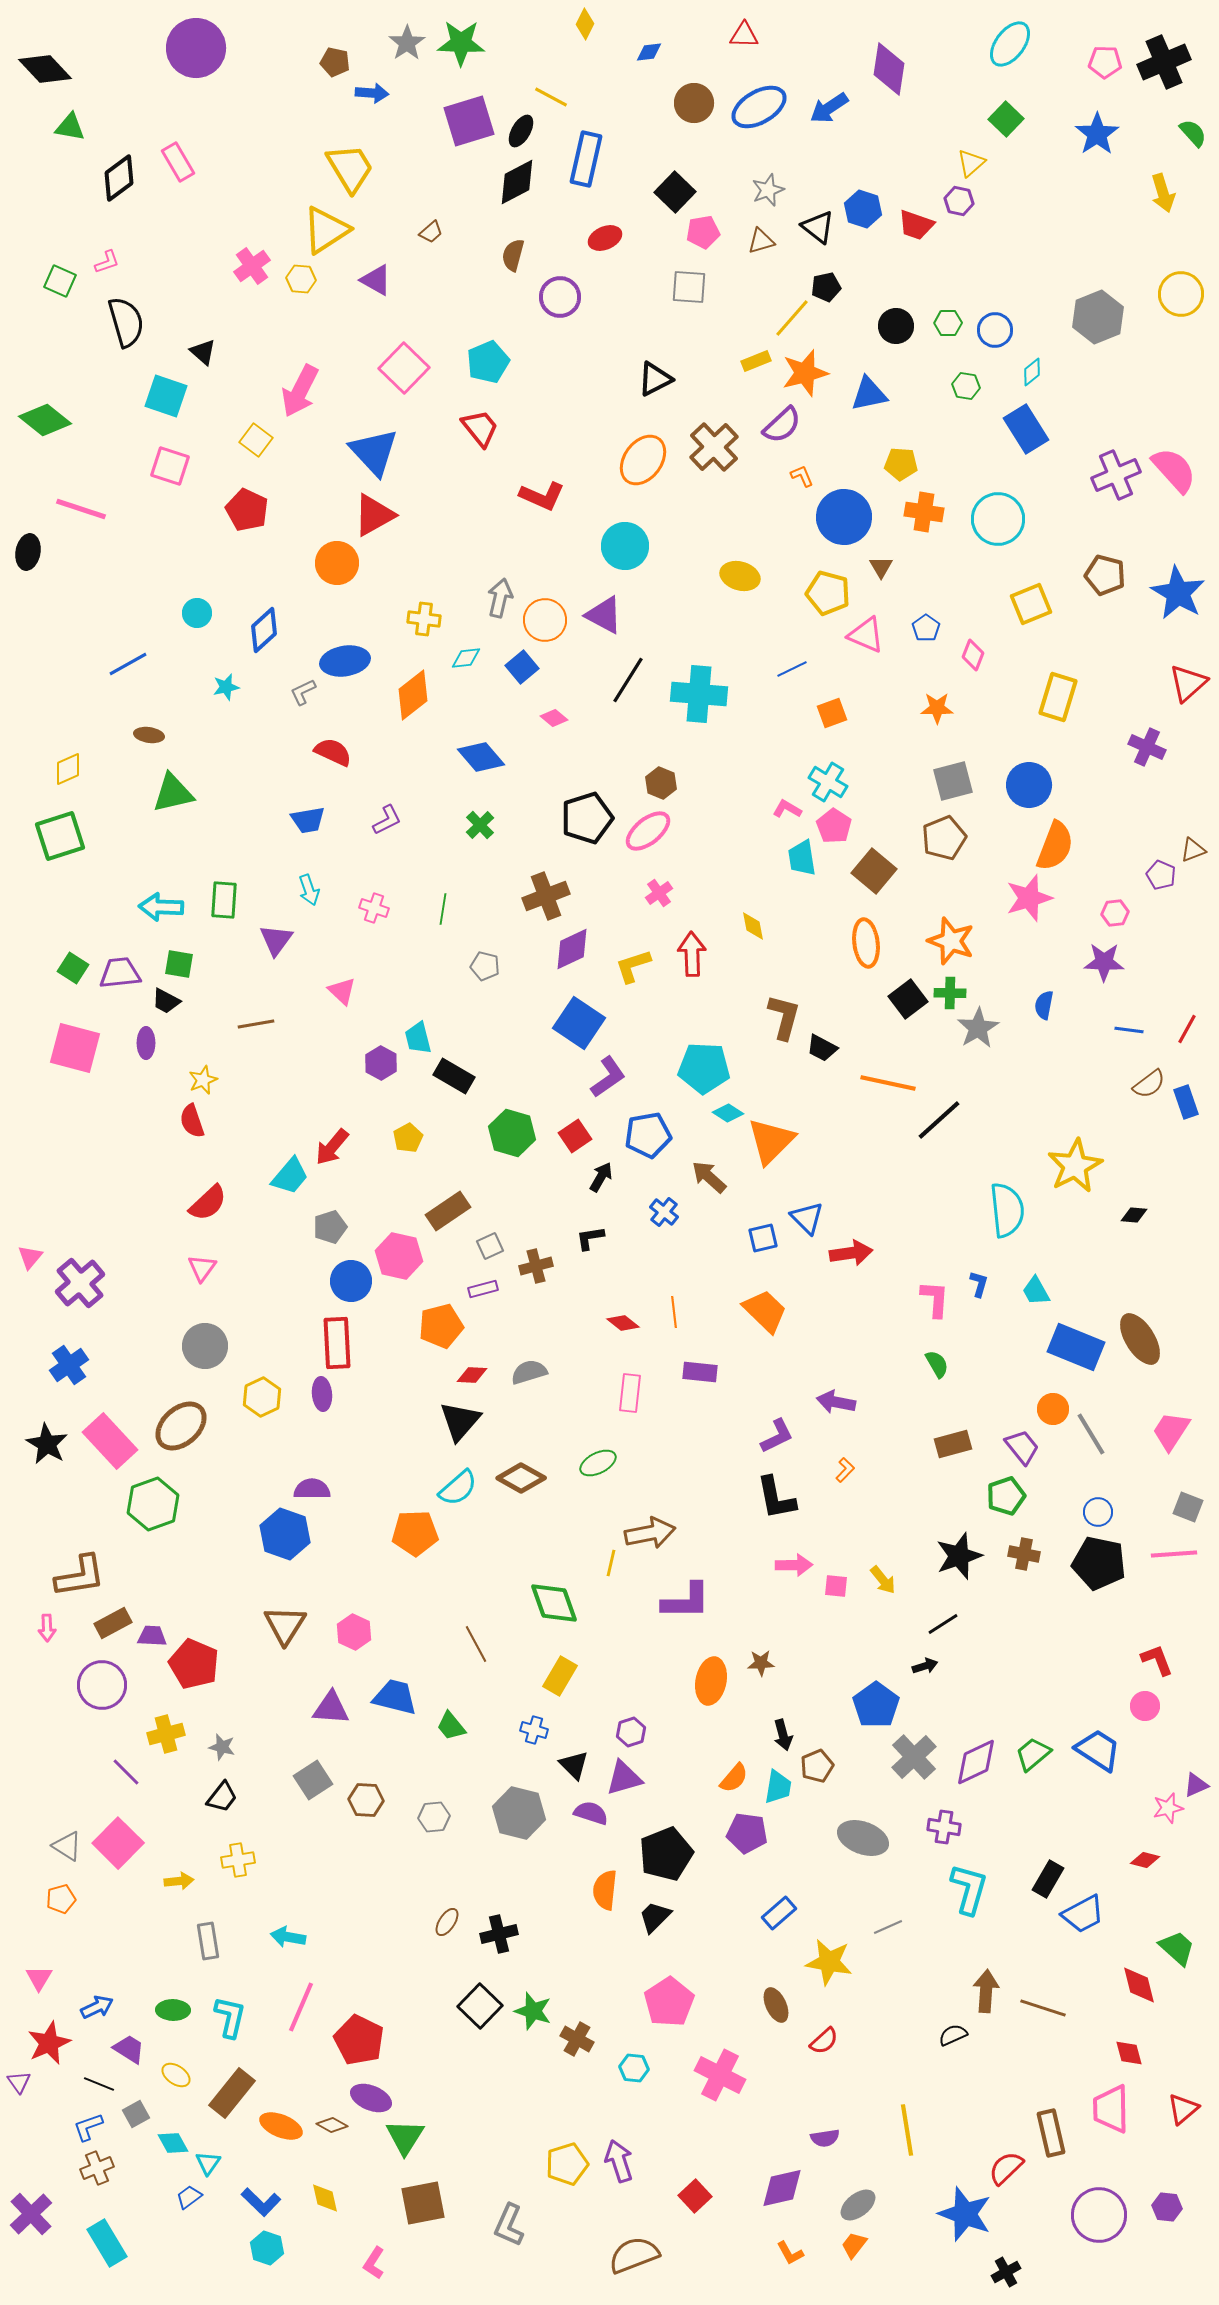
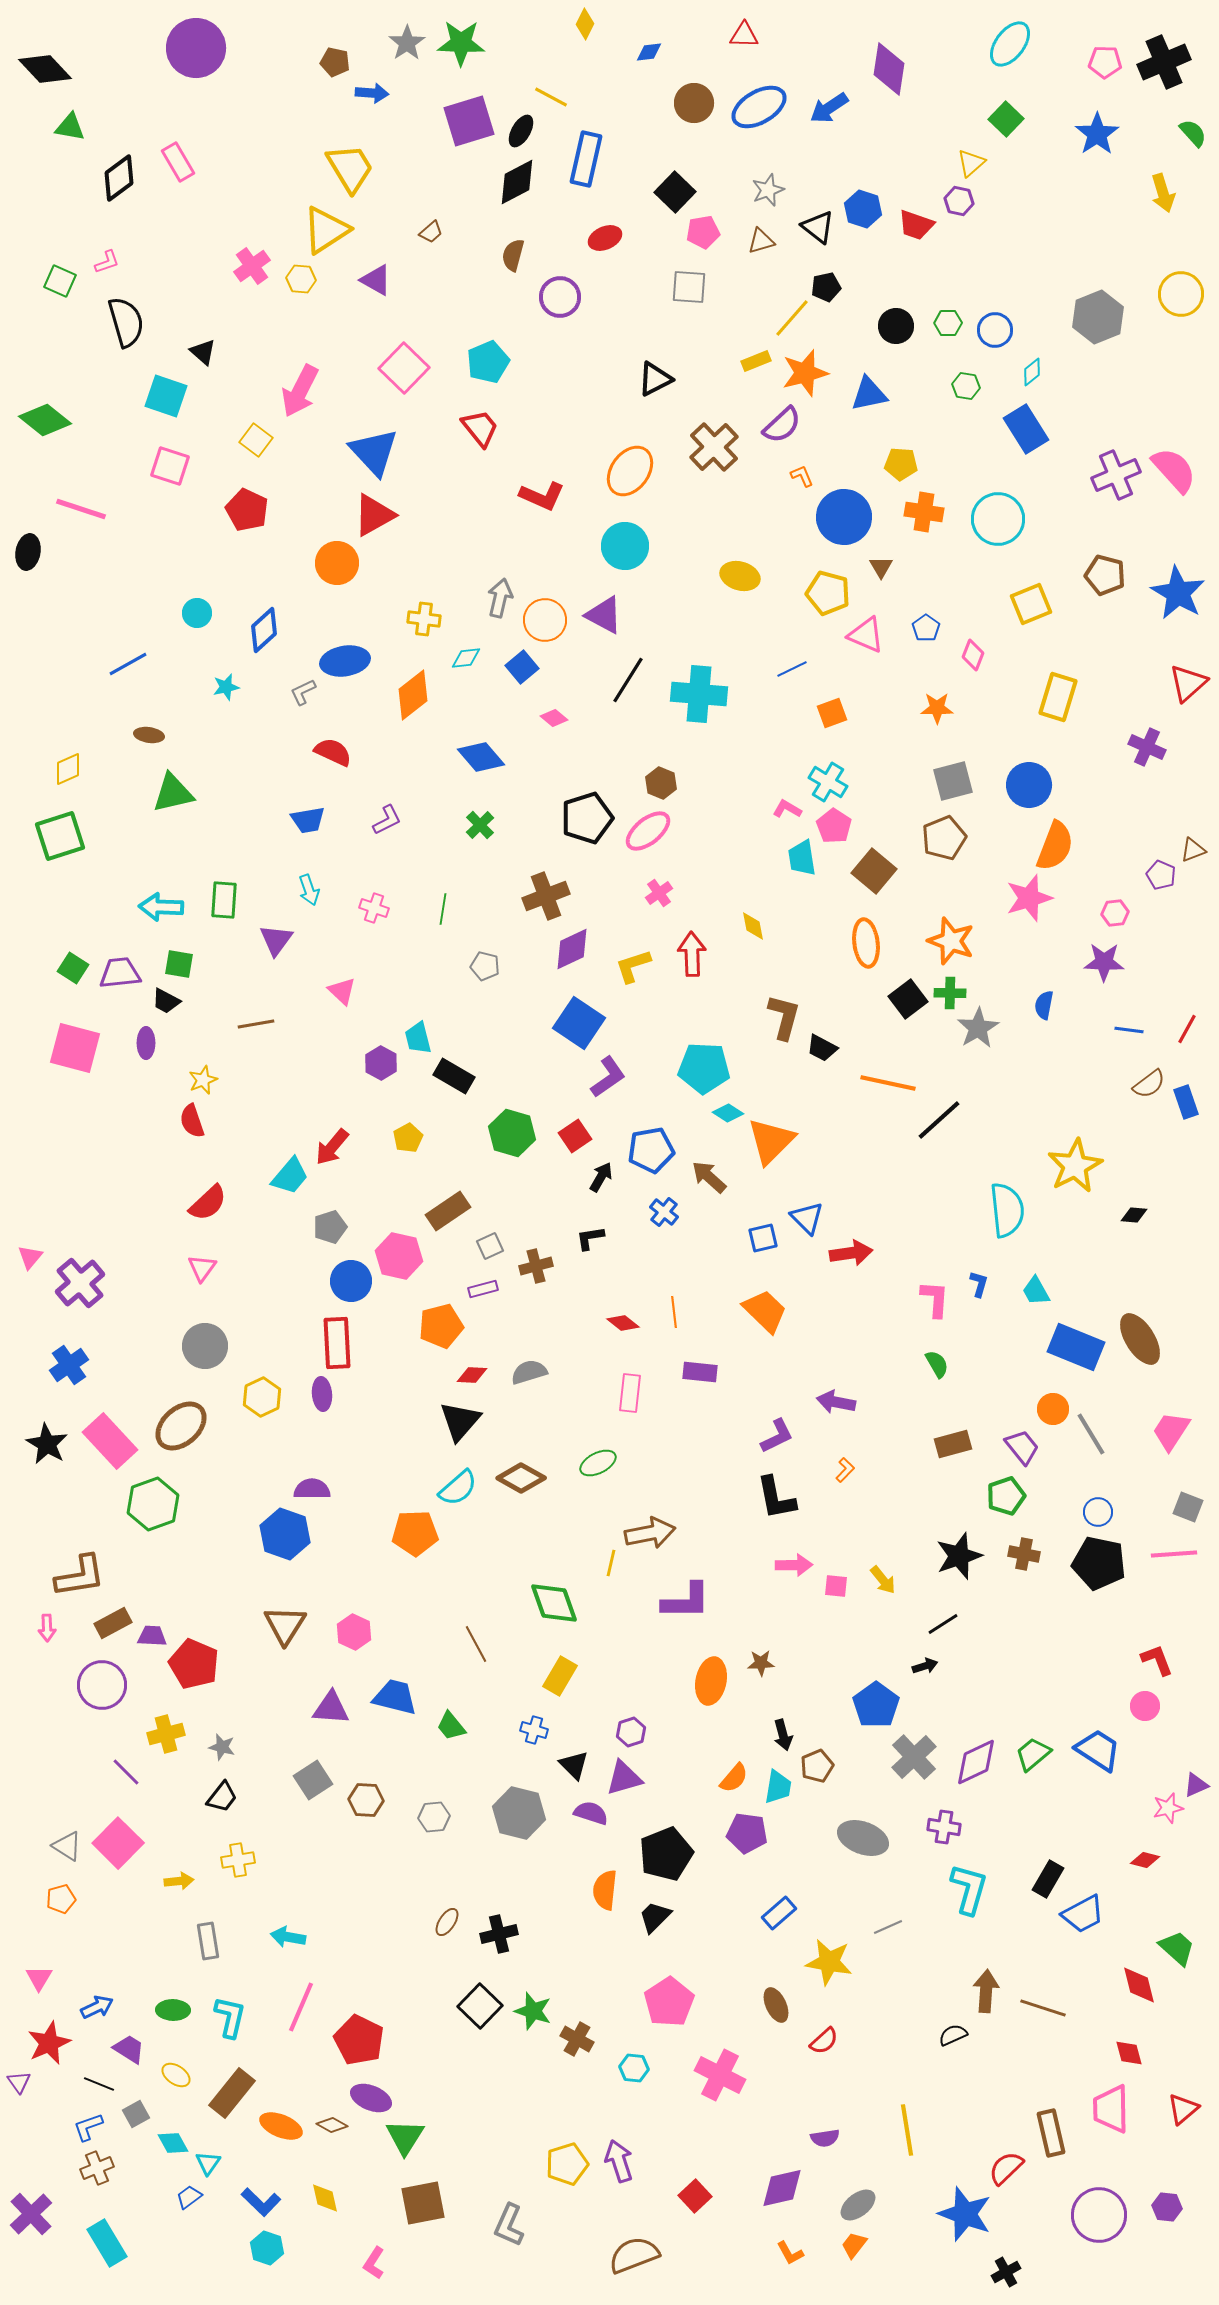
orange ellipse at (643, 460): moved 13 px left, 11 px down
blue pentagon at (648, 1135): moved 3 px right, 15 px down
